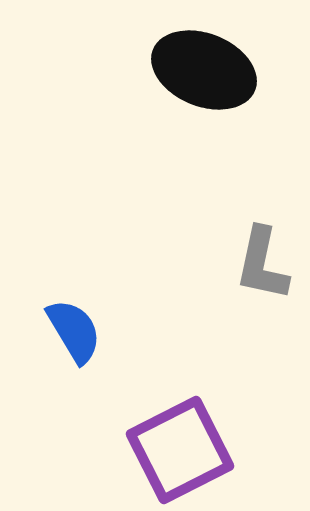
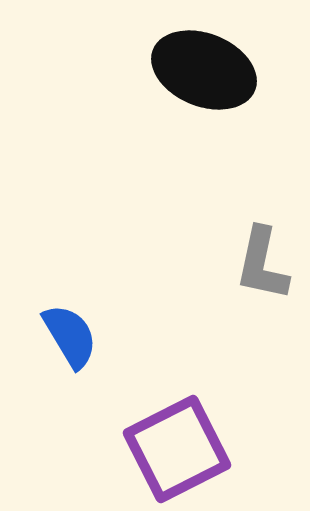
blue semicircle: moved 4 px left, 5 px down
purple square: moved 3 px left, 1 px up
